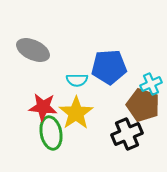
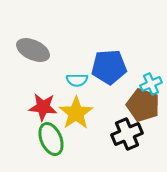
green ellipse: moved 6 px down; rotated 12 degrees counterclockwise
